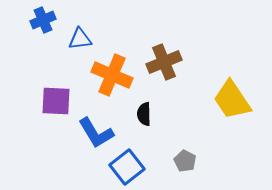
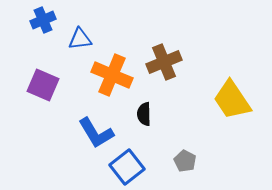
purple square: moved 13 px left, 16 px up; rotated 20 degrees clockwise
